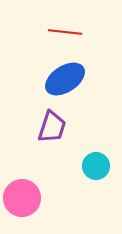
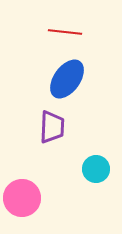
blue ellipse: moved 2 px right; rotated 21 degrees counterclockwise
purple trapezoid: rotated 16 degrees counterclockwise
cyan circle: moved 3 px down
